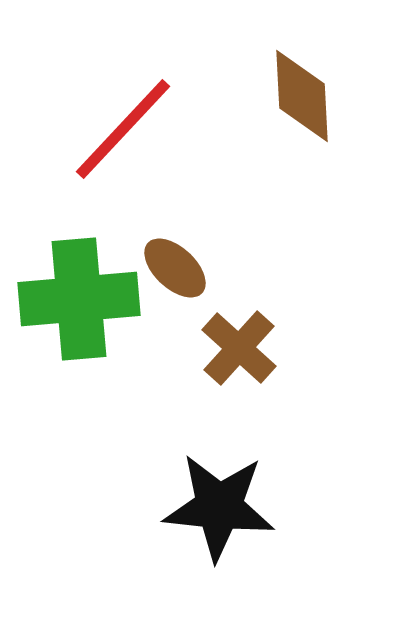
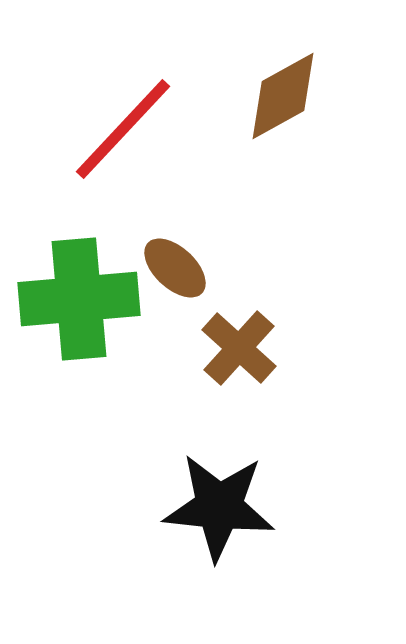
brown diamond: moved 19 px left; rotated 64 degrees clockwise
